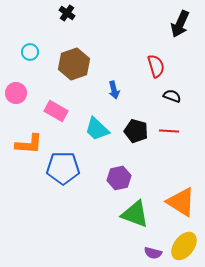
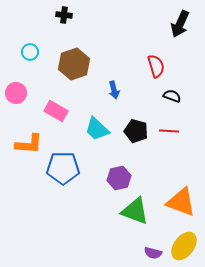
black cross: moved 3 px left, 2 px down; rotated 28 degrees counterclockwise
orange triangle: rotated 12 degrees counterclockwise
green triangle: moved 3 px up
